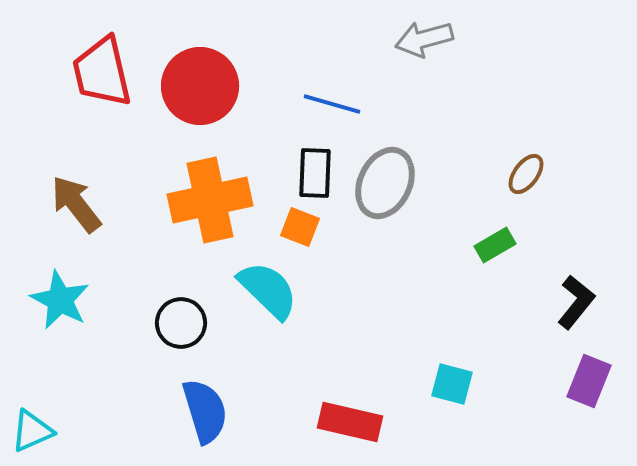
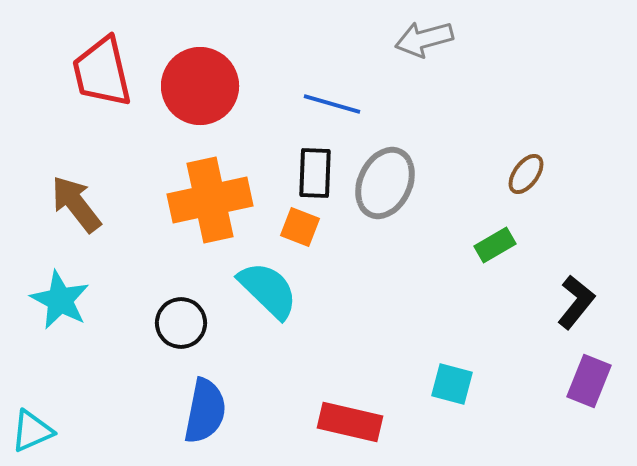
blue semicircle: rotated 28 degrees clockwise
